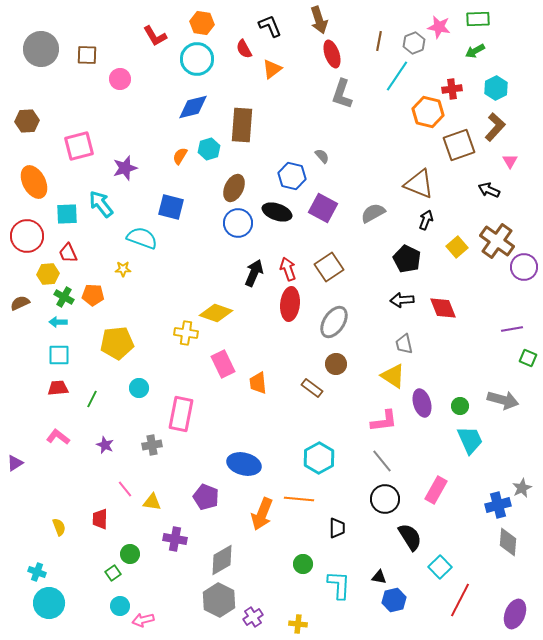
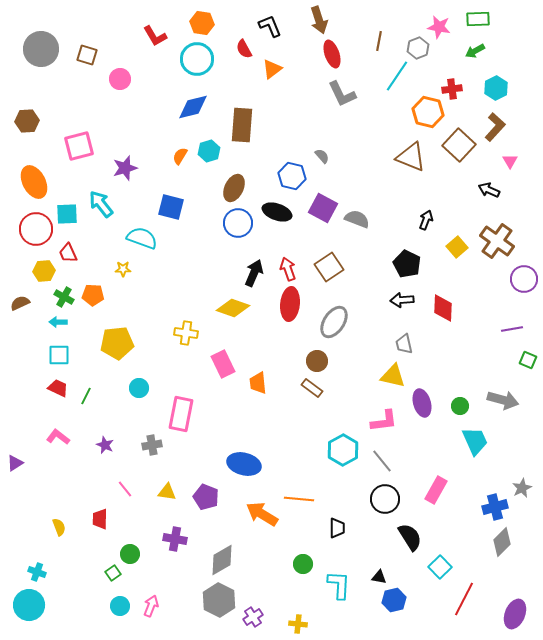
gray hexagon at (414, 43): moved 4 px right, 5 px down
brown square at (87, 55): rotated 15 degrees clockwise
gray L-shape at (342, 94): rotated 44 degrees counterclockwise
brown square at (459, 145): rotated 28 degrees counterclockwise
cyan hexagon at (209, 149): moved 2 px down
brown triangle at (419, 184): moved 8 px left, 27 px up
gray semicircle at (373, 213): moved 16 px left, 6 px down; rotated 50 degrees clockwise
red circle at (27, 236): moved 9 px right, 7 px up
black pentagon at (407, 259): moved 5 px down
purple circle at (524, 267): moved 12 px down
yellow hexagon at (48, 274): moved 4 px left, 3 px up
red diamond at (443, 308): rotated 24 degrees clockwise
yellow diamond at (216, 313): moved 17 px right, 5 px up
green square at (528, 358): moved 2 px down
brown circle at (336, 364): moved 19 px left, 3 px up
yellow triangle at (393, 376): rotated 20 degrees counterclockwise
red trapezoid at (58, 388): rotated 30 degrees clockwise
green line at (92, 399): moved 6 px left, 3 px up
cyan trapezoid at (470, 440): moved 5 px right, 1 px down
cyan hexagon at (319, 458): moved 24 px right, 8 px up
yellow triangle at (152, 502): moved 15 px right, 10 px up
blue cross at (498, 505): moved 3 px left, 2 px down
orange arrow at (262, 514): rotated 100 degrees clockwise
gray diamond at (508, 542): moved 6 px left; rotated 40 degrees clockwise
red line at (460, 600): moved 4 px right, 1 px up
cyan circle at (49, 603): moved 20 px left, 2 px down
pink arrow at (143, 620): moved 8 px right, 14 px up; rotated 125 degrees clockwise
